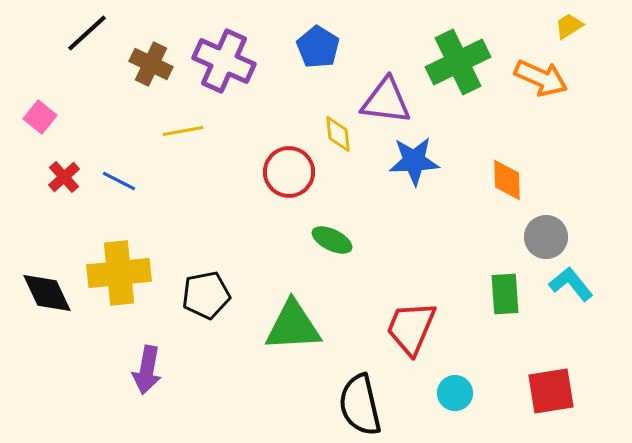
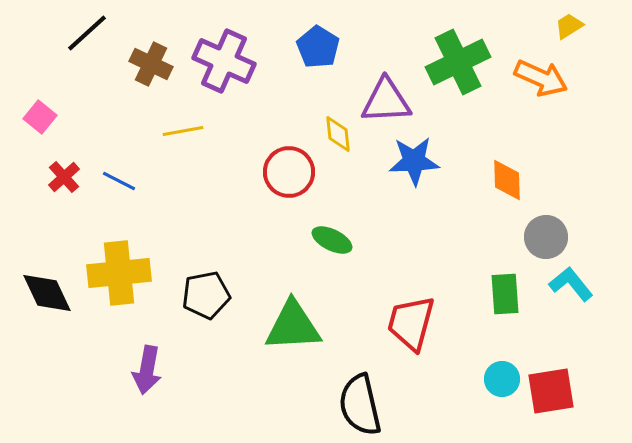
purple triangle: rotated 10 degrees counterclockwise
red trapezoid: moved 5 px up; rotated 8 degrees counterclockwise
cyan circle: moved 47 px right, 14 px up
